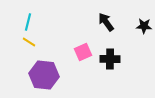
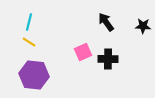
cyan line: moved 1 px right
black star: moved 1 px left
black cross: moved 2 px left
purple hexagon: moved 10 px left
